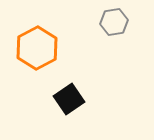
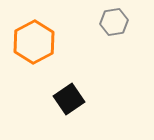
orange hexagon: moved 3 px left, 6 px up
